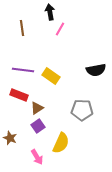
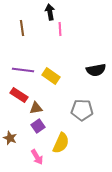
pink line: rotated 32 degrees counterclockwise
red rectangle: rotated 12 degrees clockwise
brown triangle: moved 1 px left; rotated 24 degrees clockwise
